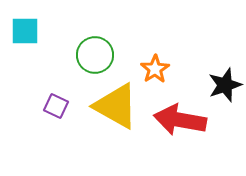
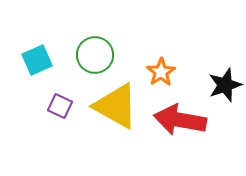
cyan square: moved 12 px right, 29 px down; rotated 24 degrees counterclockwise
orange star: moved 6 px right, 3 px down
purple square: moved 4 px right
